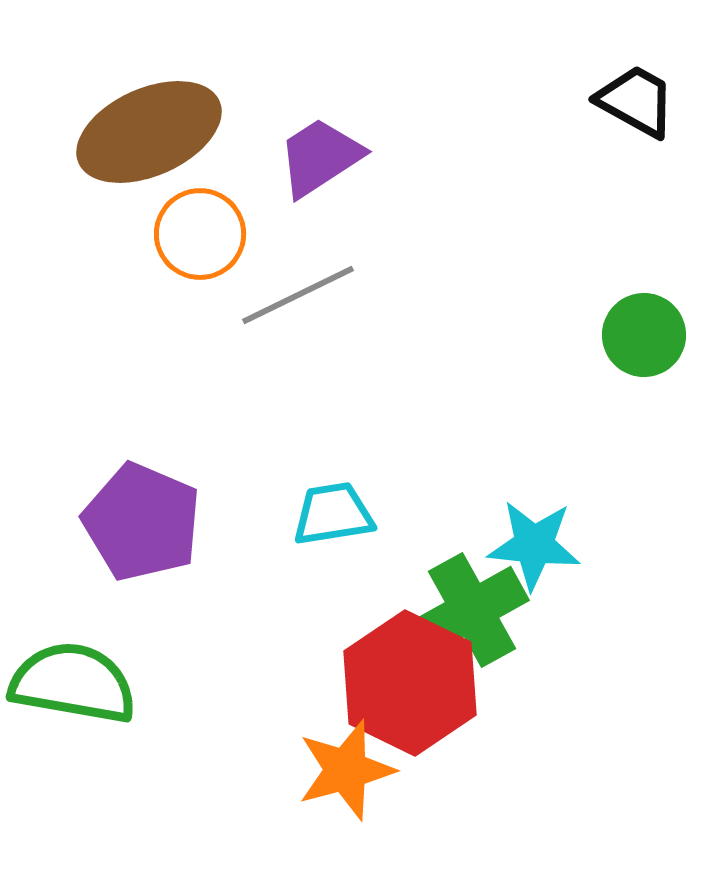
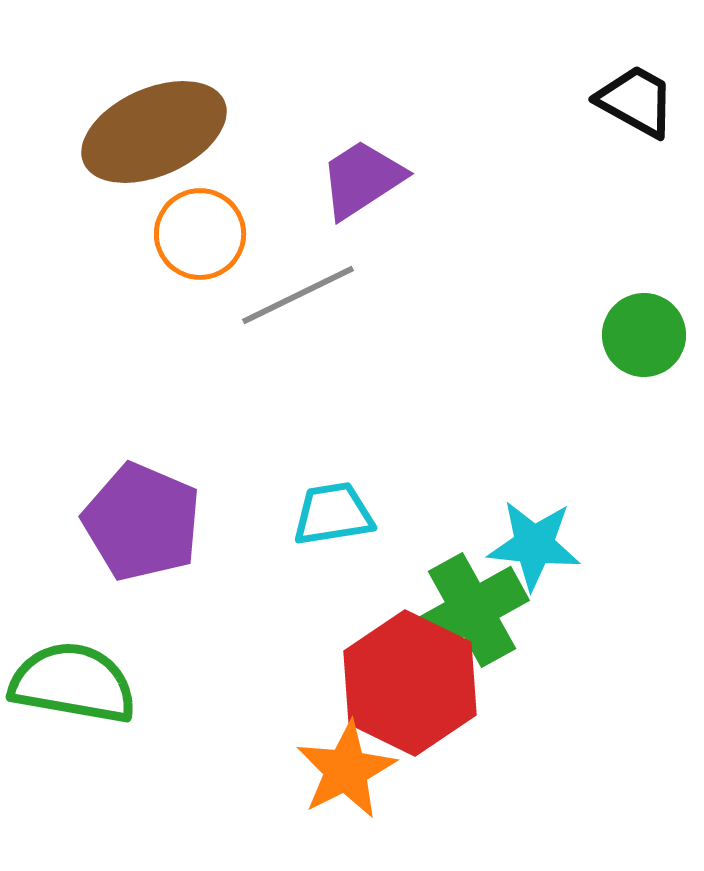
brown ellipse: moved 5 px right
purple trapezoid: moved 42 px right, 22 px down
orange star: rotated 12 degrees counterclockwise
